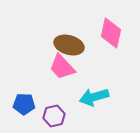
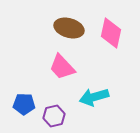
brown ellipse: moved 17 px up
